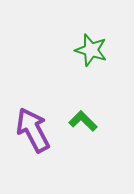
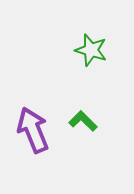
purple arrow: rotated 6 degrees clockwise
